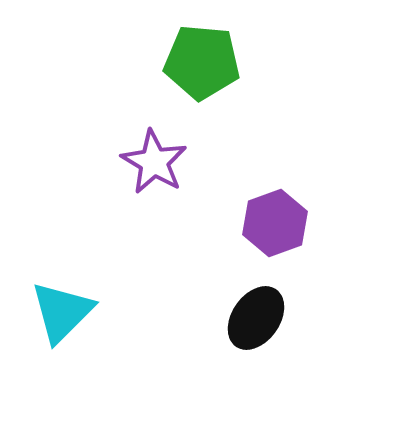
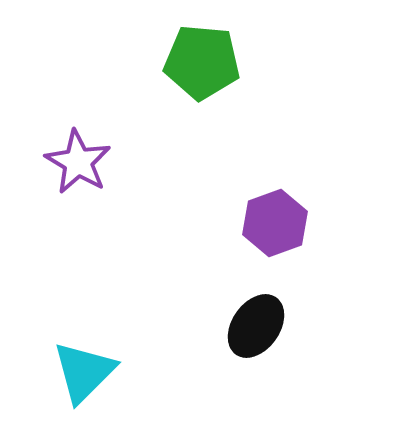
purple star: moved 76 px left
cyan triangle: moved 22 px right, 60 px down
black ellipse: moved 8 px down
